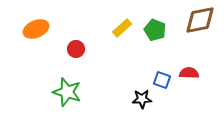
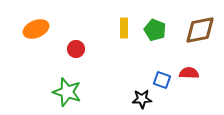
brown diamond: moved 10 px down
yellow rectangle: moved 2 px right; rotated 48 degrees counterclockwise
